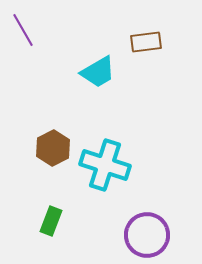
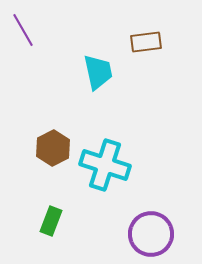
cyan trapezoid: rotated 72 degrees counterclockwise
purple circle: moved 4 px right, 1 px up
